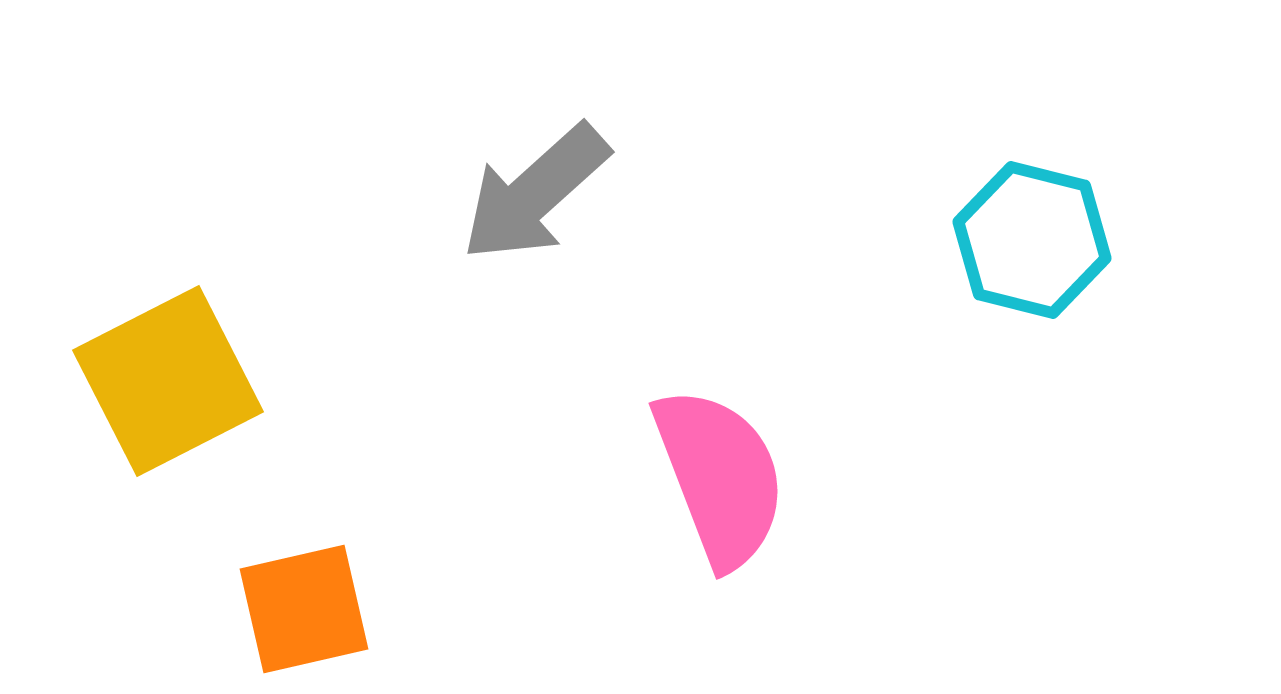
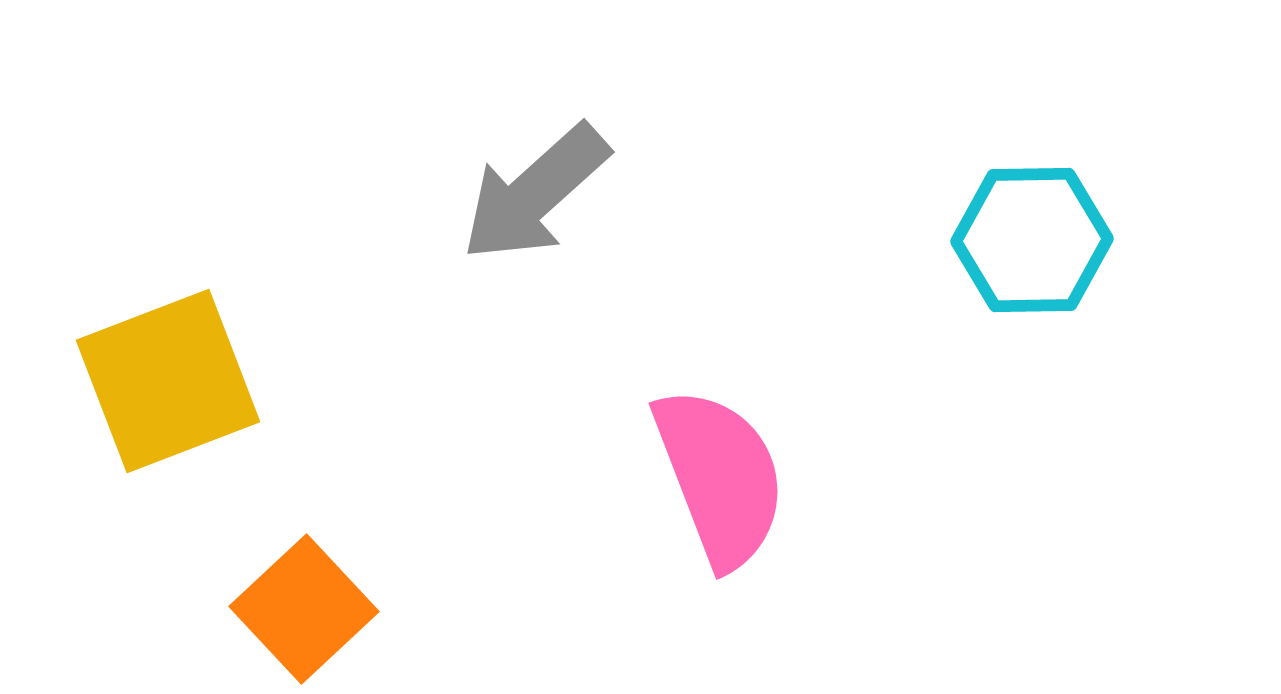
cyan hexagon: rotated 15 degrees counterclockwise
yellow square: rotated 6 degrees clockwise
orange square: rotated 30 degrees counterclockwise
